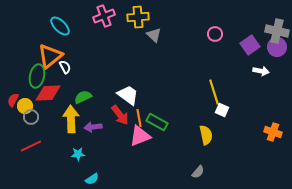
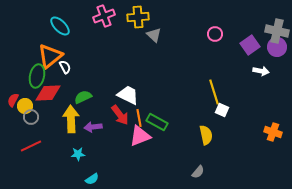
white trapezoid: rotated 10 degrees counterclockwise
